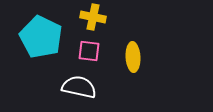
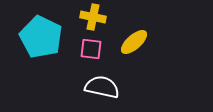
pink square: moved 2 px right, 2 px up
yellow ellipse: moved 1 px right, 15 px up; rotated 52 degrees clockwise
white semicircle: moved 23 px right
